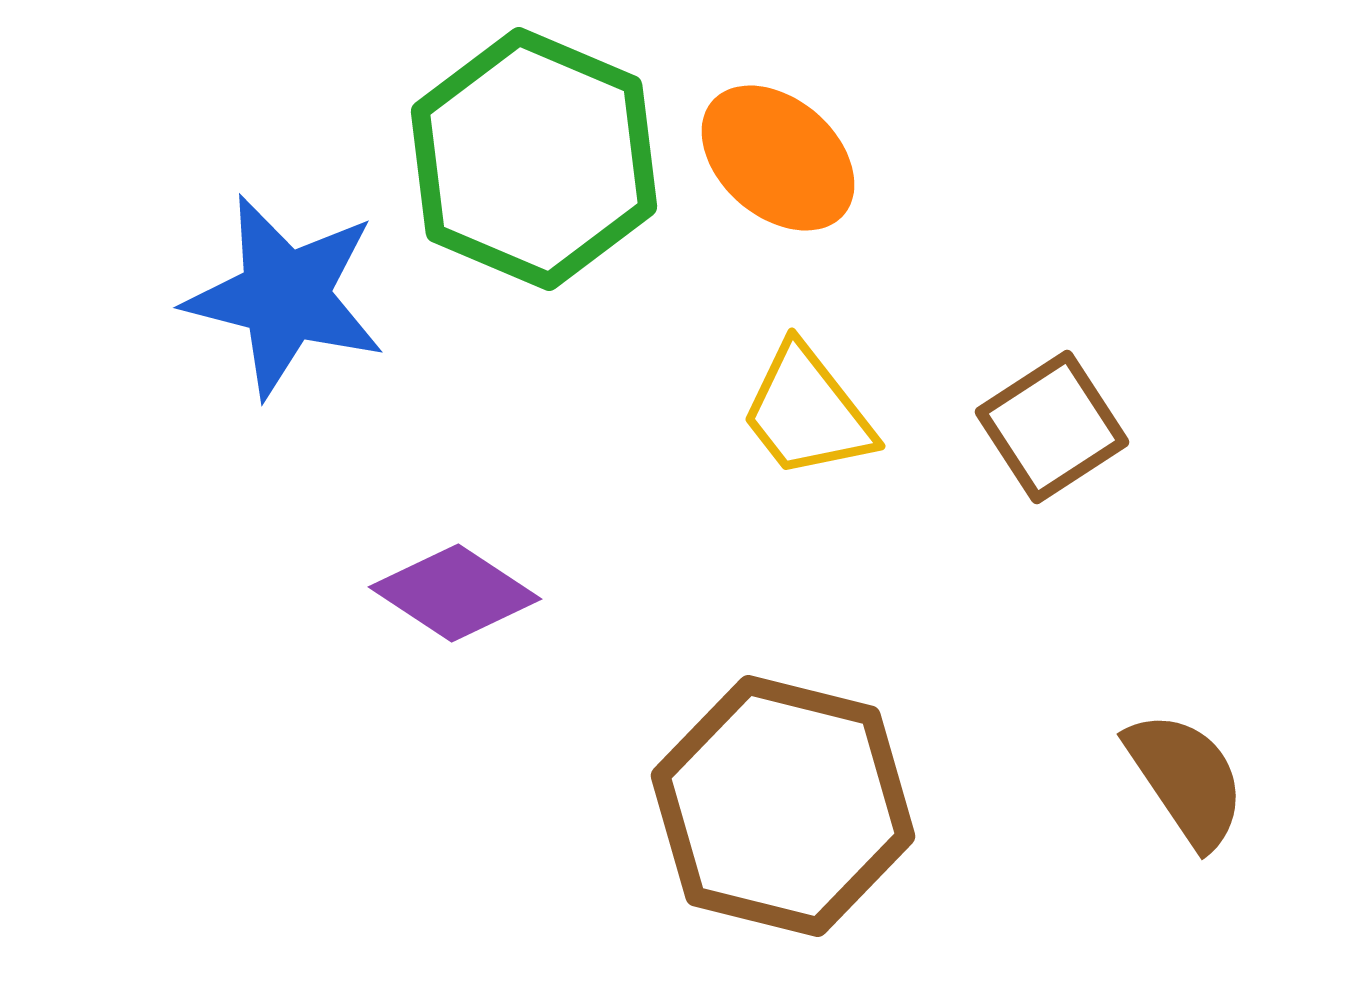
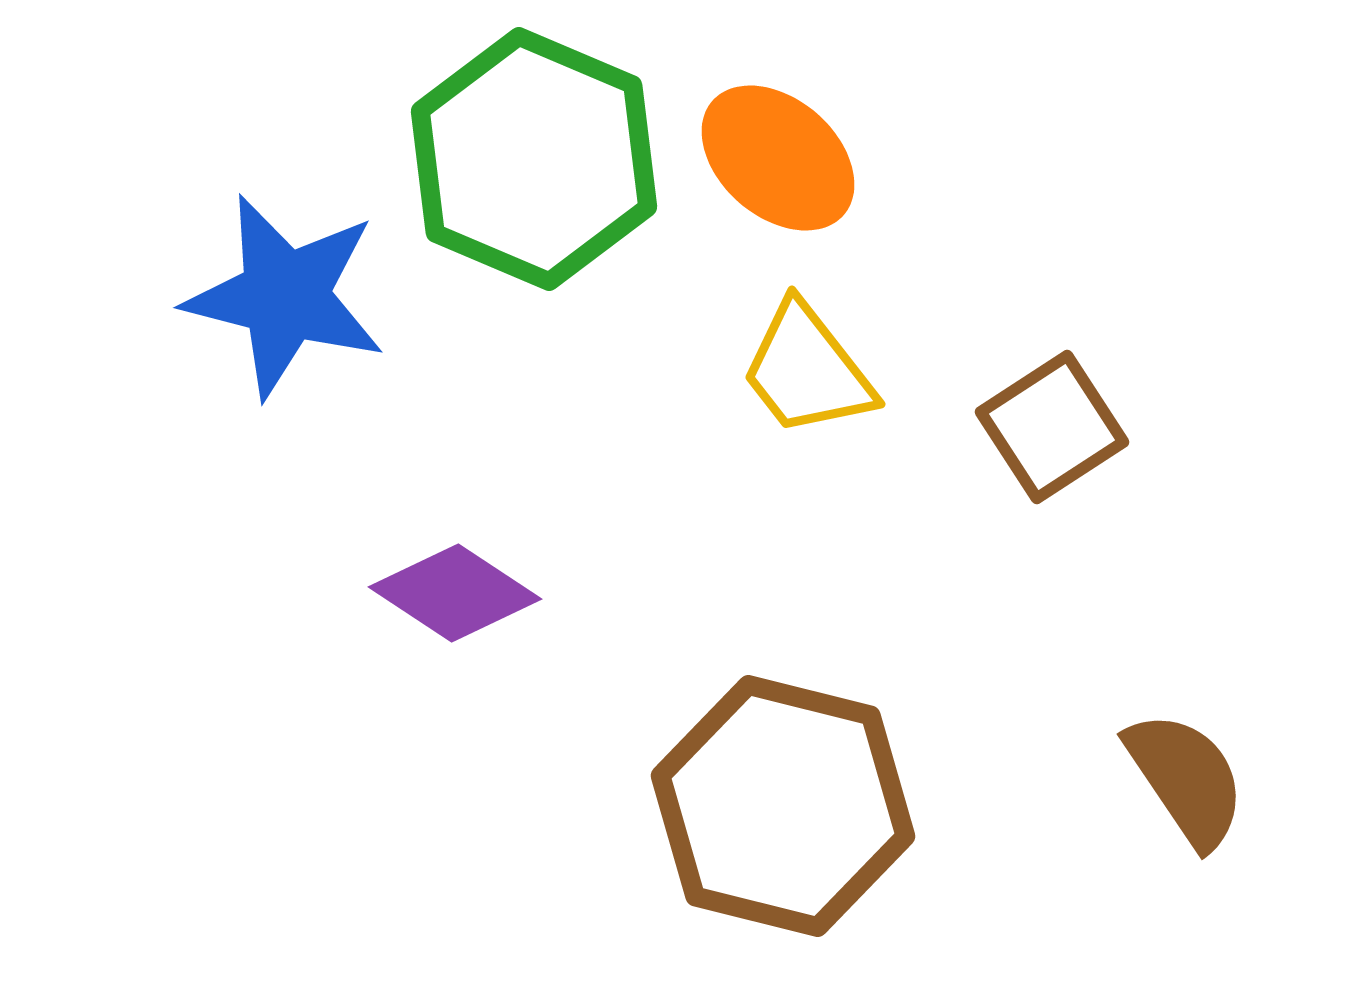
yellow trapezoid: moved 42 px up
